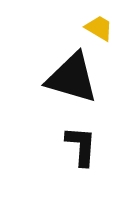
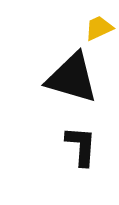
yellow trapezoid: rotated 56 degrees counterclockwise
